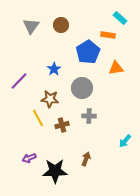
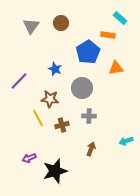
brown circle: moved 2 px up
blue star: moved 1 px right; rotated 16 degrees counterclockwise
cyan arrow: moved 1 px right; rotated 32 degrees clockwise
brown arrow: moved 5 px right, 10 px up
black star: rotated 15 degrees counterclockwise
